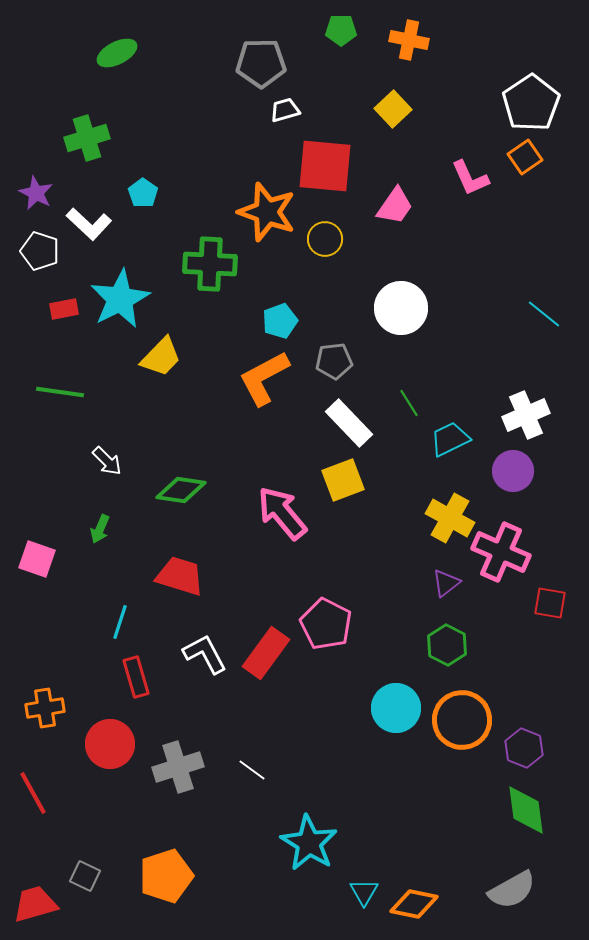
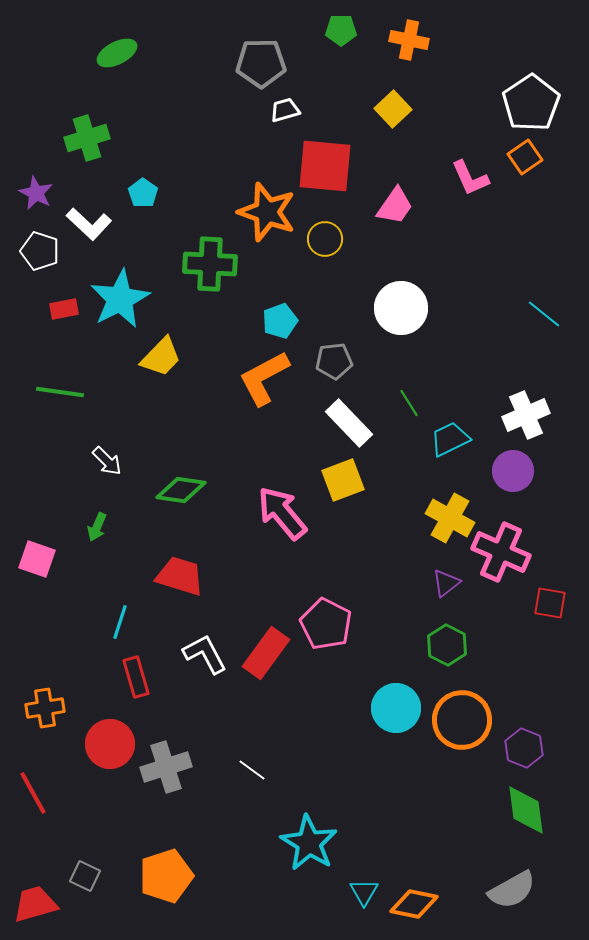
green arrow at (100, 529): moved 3 px left, 2 px up
gray cross at (178, 767): moved 12 px left
